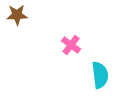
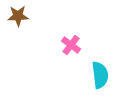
brown star: moved 1 px right, 1 px down
